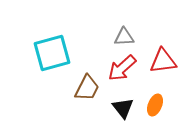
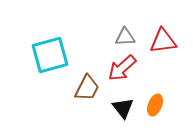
gray triangle: moved 1 px right
cyan square: moved 2 px left, 2 px down
red triangle: moved 20 px up
